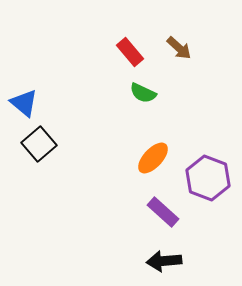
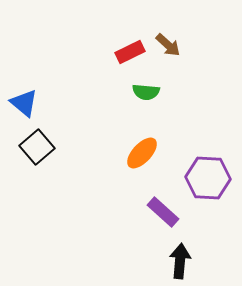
brown arrow: moved 11 px left, 3 px up
red rectangle: rotated 76 degrees counterclockwise
green semicircle: moved 3 px right, 1 px up; rotated 20 degrees counterclockwise
black square: moved 2 px left, 3 px down
orange ellipse: moved 11 px left, 5 px up
purple hexagon: rotated 18 degrees counterclockwise
black arrow: moved 16 px right; rotated 100 degrees clockwise
